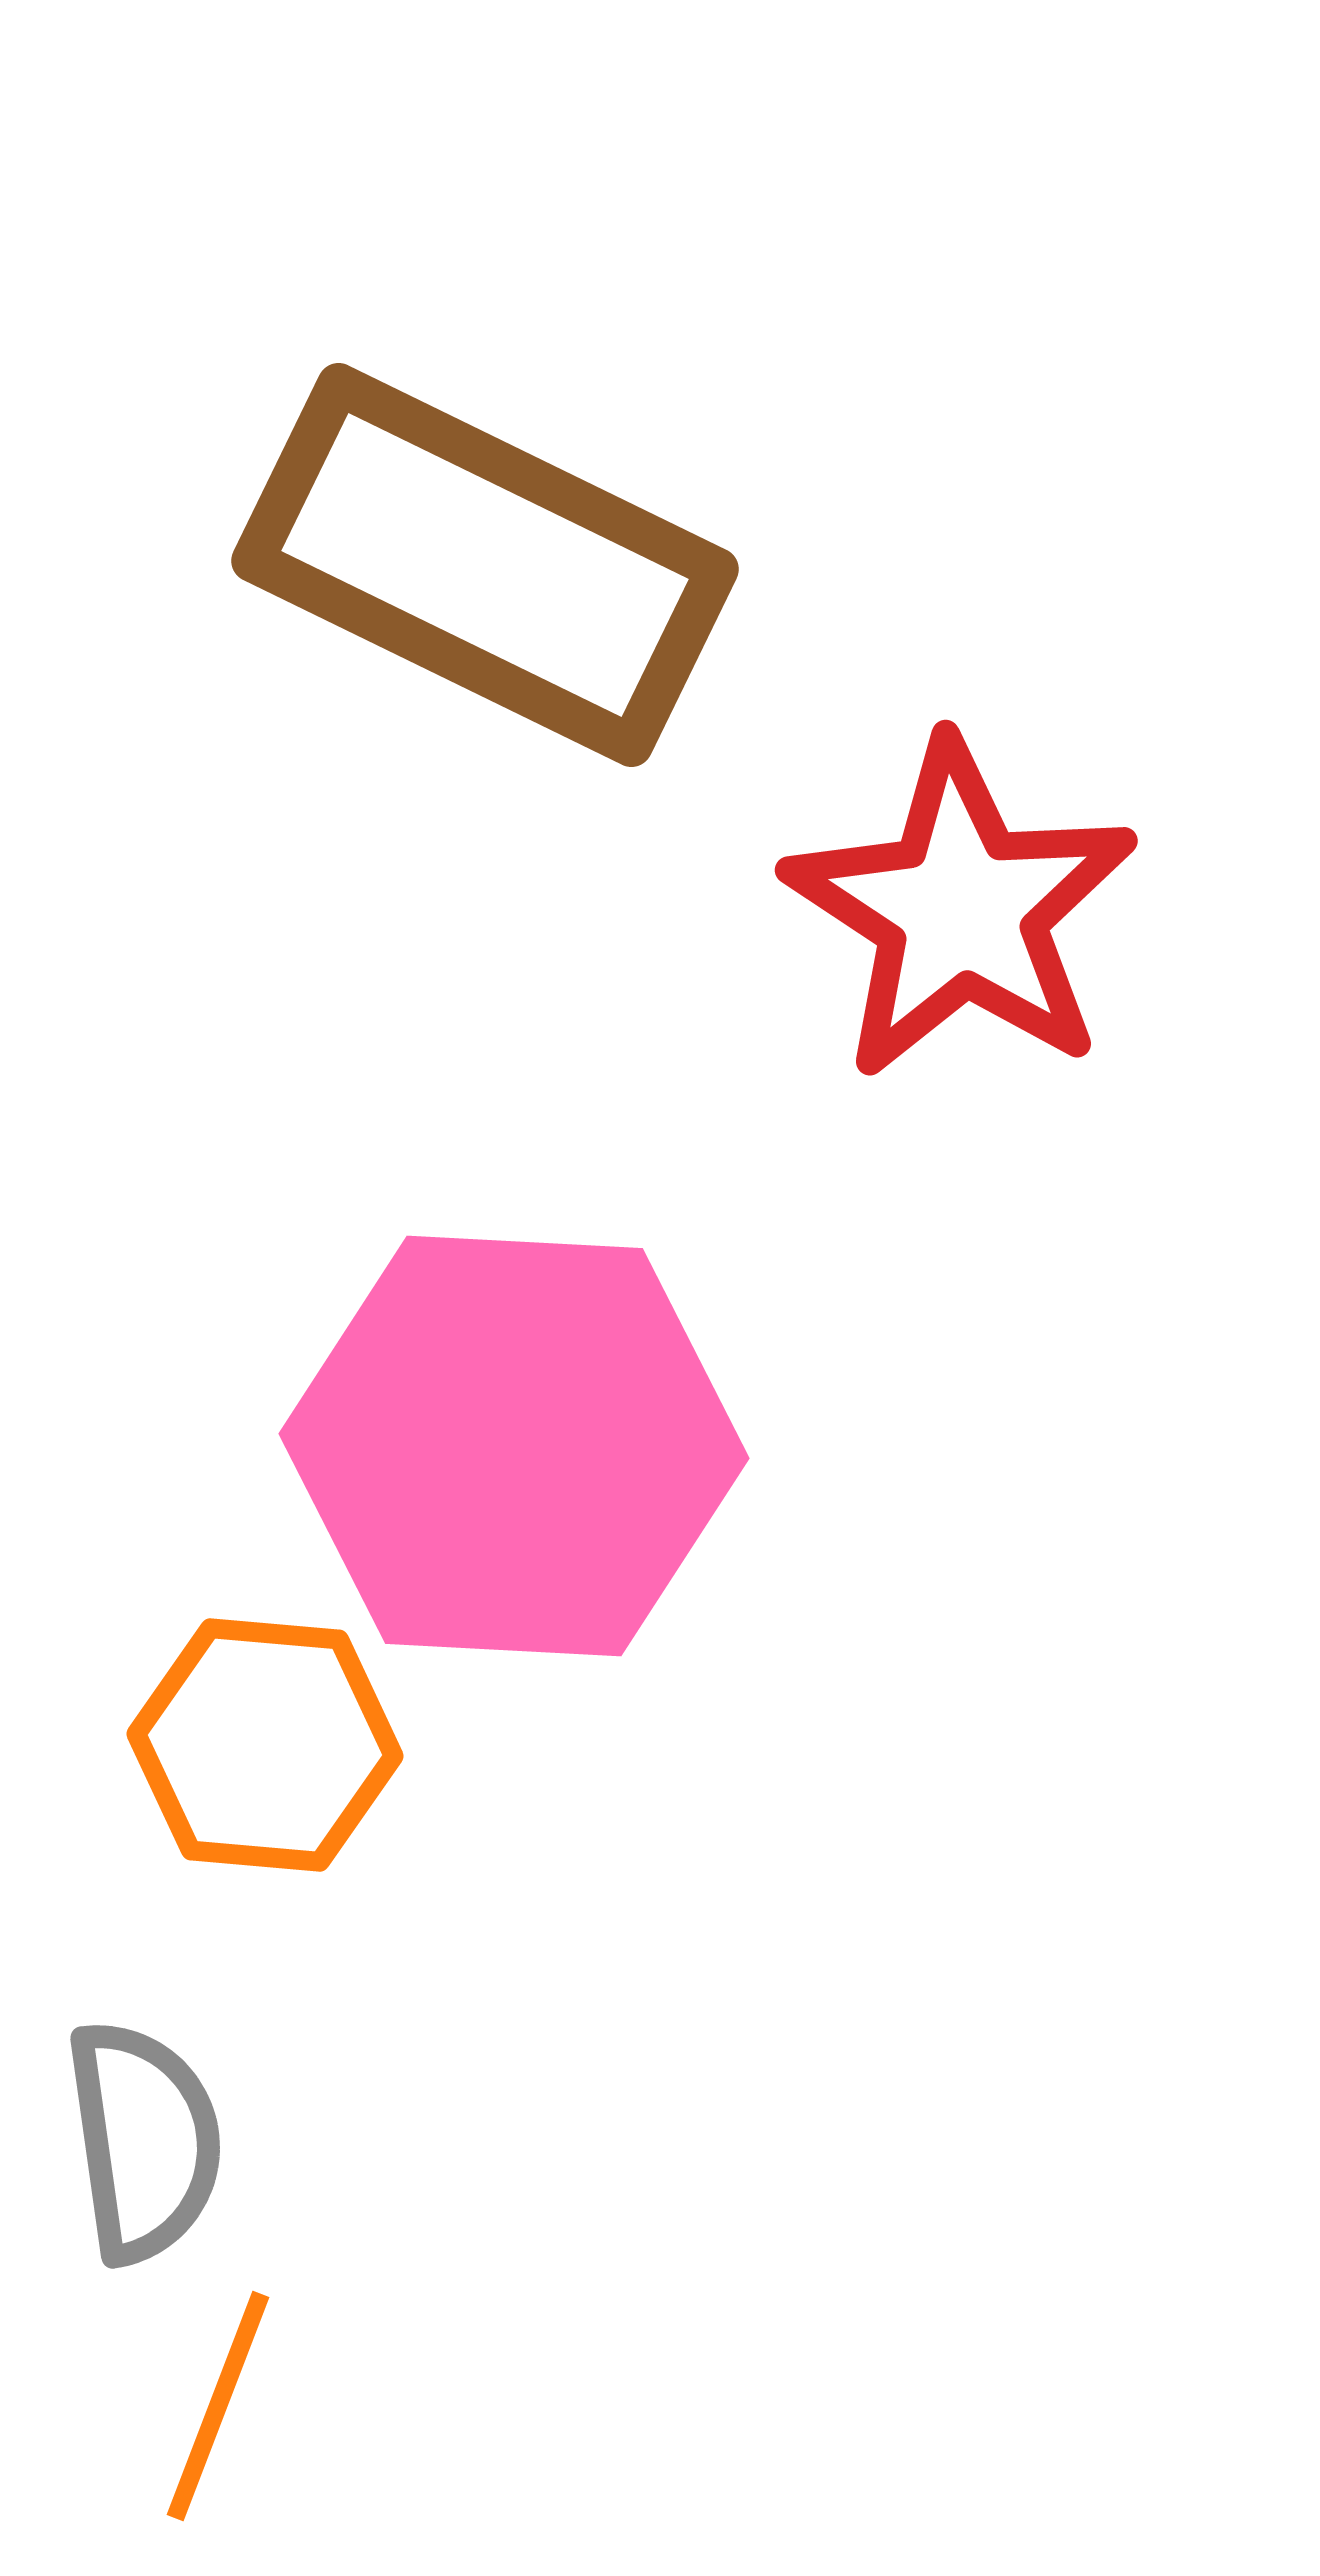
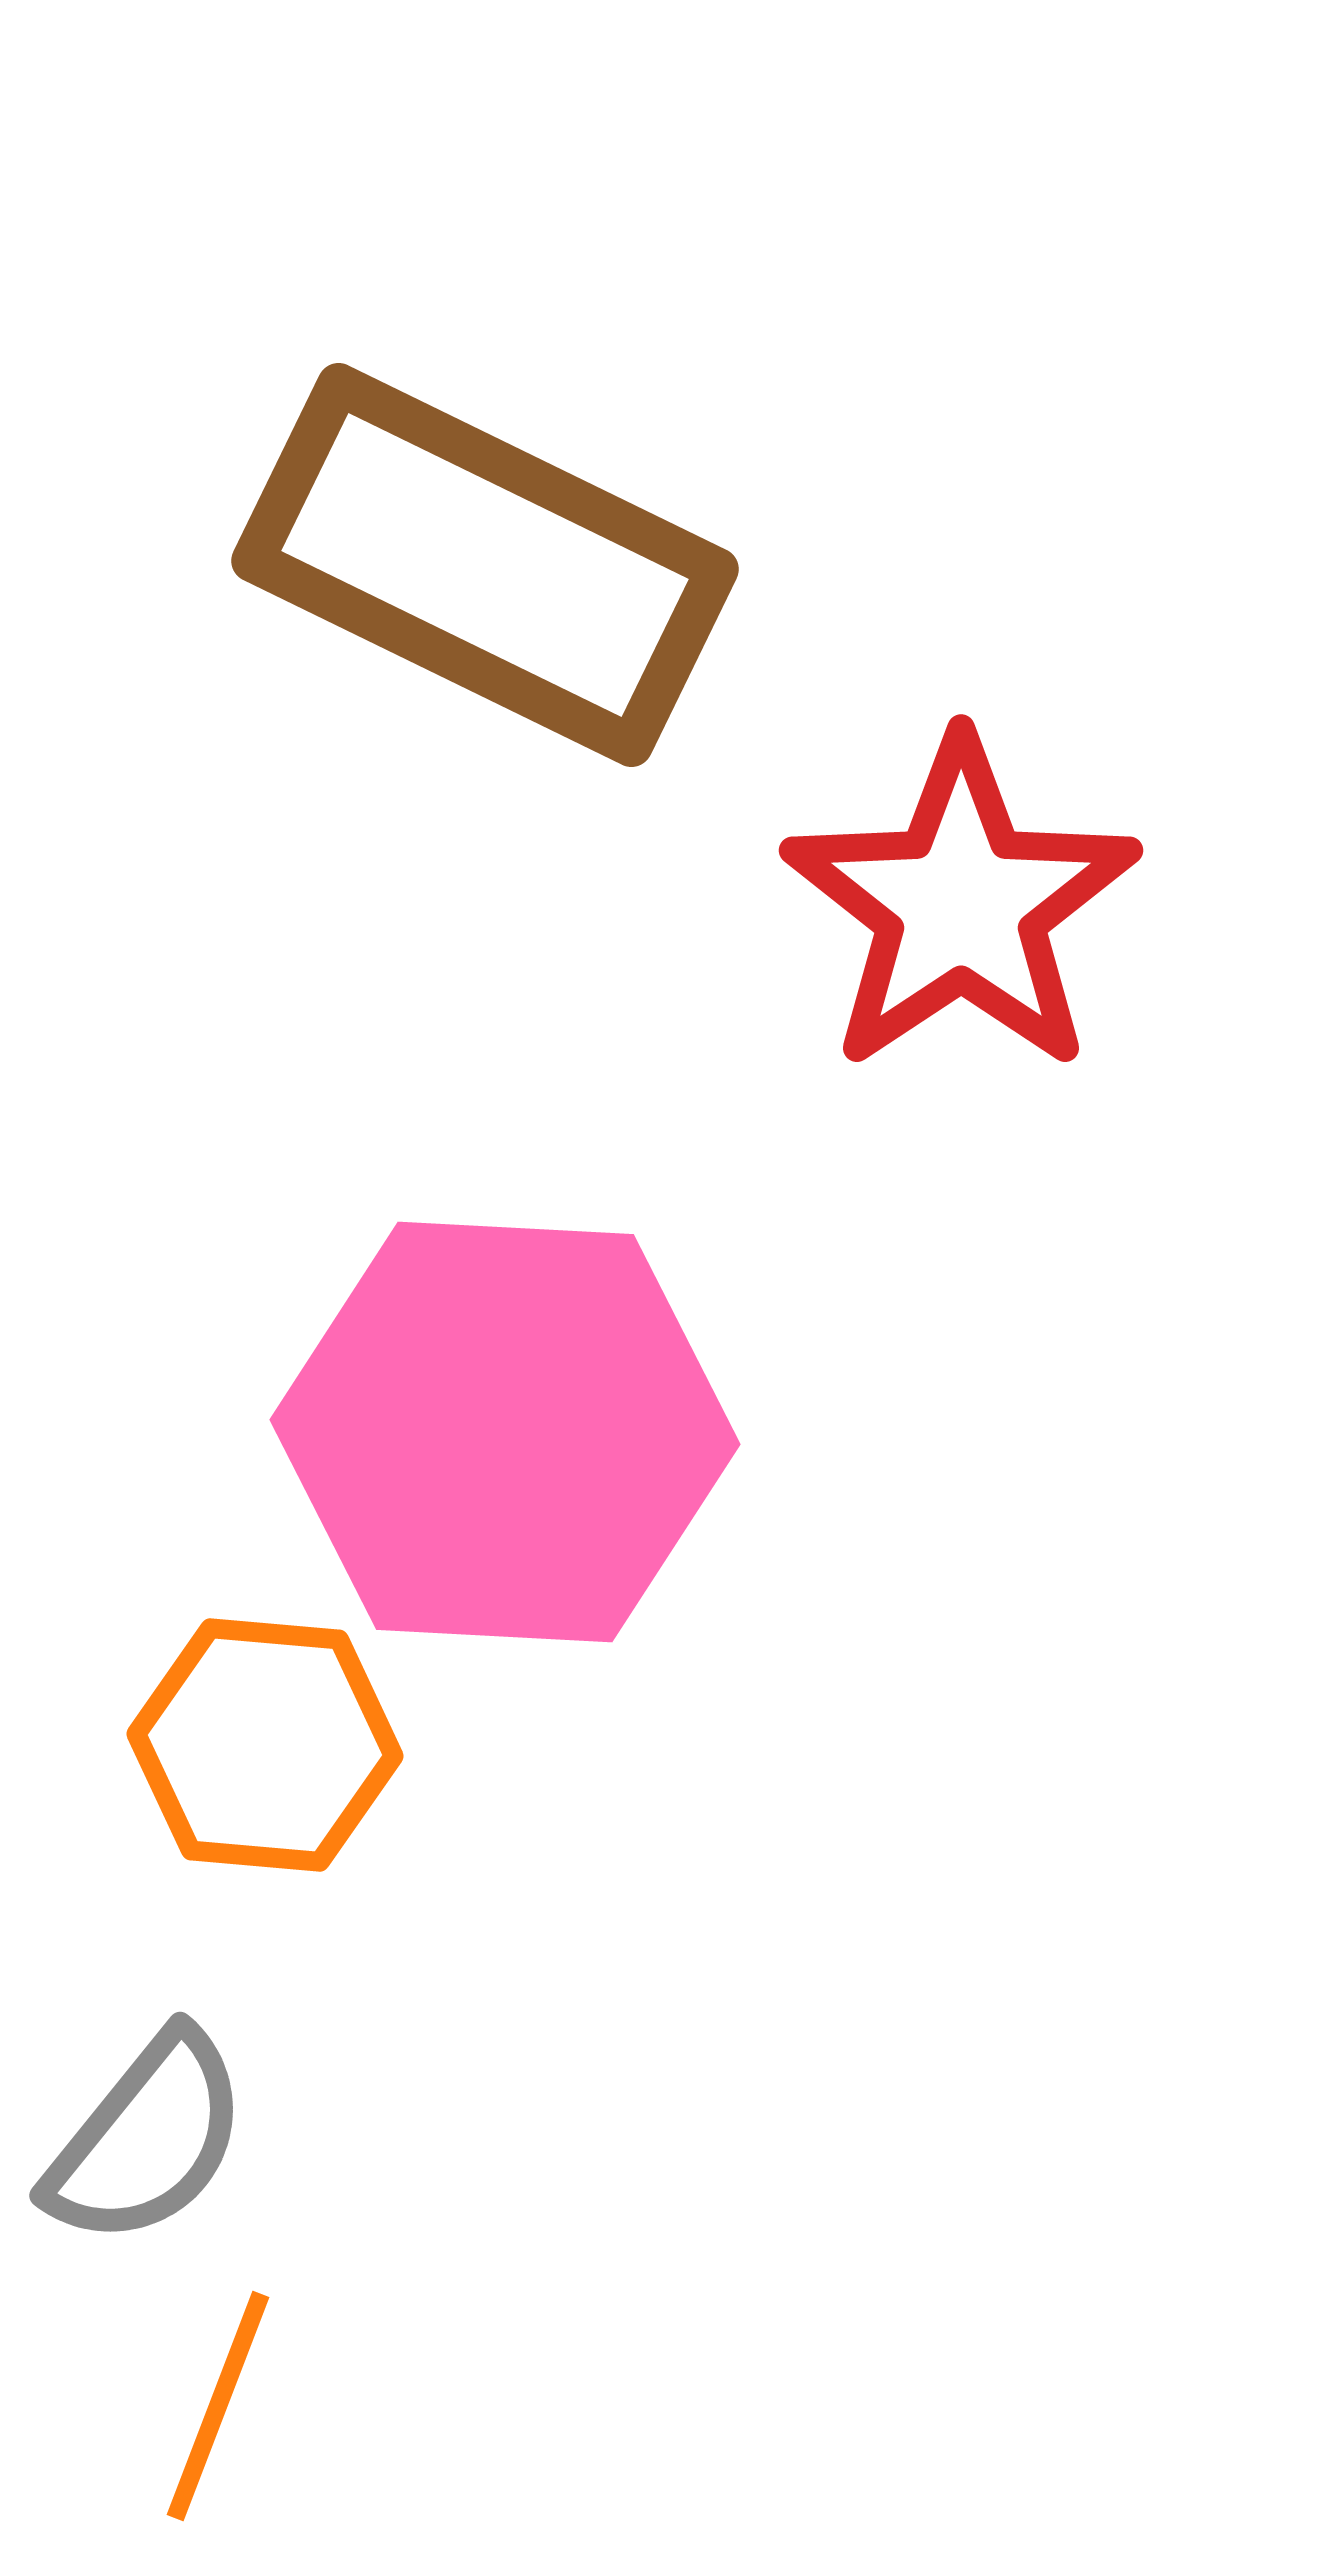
red star: moved 5 px up; rotated 5 degrees clockwise
pink hexagon: moved 9 px left, 14 px up
gray semicircle: moved 3 px right, 2 px up; rotated 47 degrees clockwise
